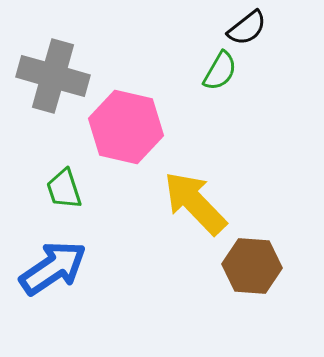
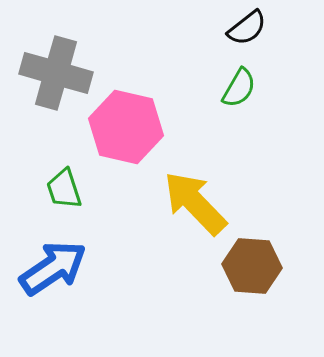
green semicircle: moved 19 px right, 17 px down
gray cross: moved 3 px right, 3 px up
